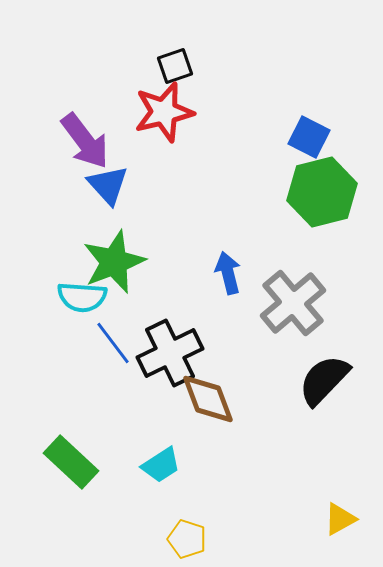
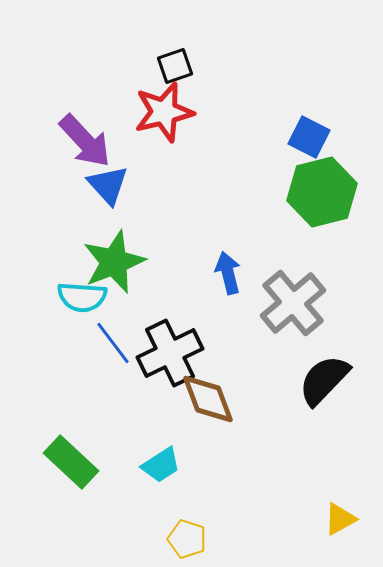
purple arrow: rotated 6 degrees counterclockwise
